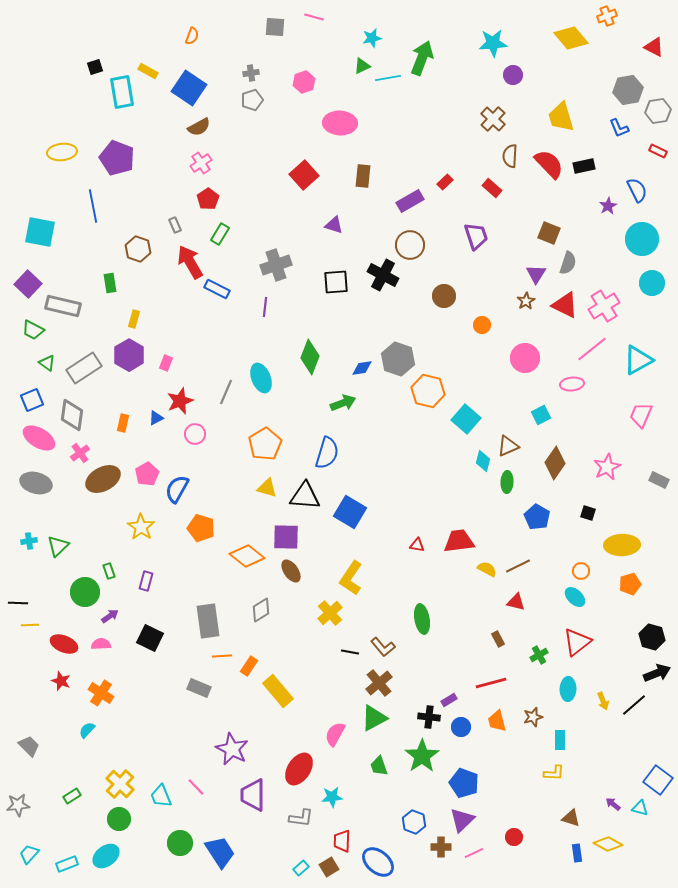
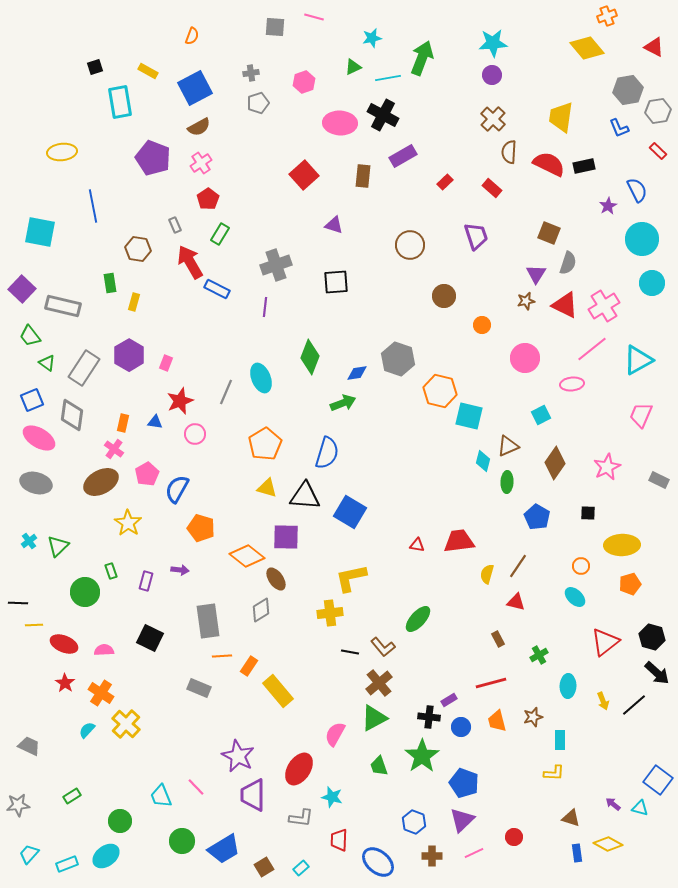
yellow diamond at (571, 38): moved 16 px right, 10 px down
green triangle at (362, 66): moved 9 px left, 1 px down
purple circle at (513, 75): moved 21 px left
blue square at (189, 88): moved 6 px right; rotated 28 degrees clockwise
cyan rectangle at (122, 92): moved 2 px left, 10 px down
gray pentagon at (252, 100): moved 6 px right, 3 px down
yellow trapezoid at (561, 117): rotated 24 degrees clockwise
red rectangle at (658, 151): rotated 18 degrees clockwise
brown semicircle at (510, 156): moved 1 px left, 4 px up
purple pentagon at (117, 158): moved 36 px right
red semicircle at (549, 164): rotated 20 degrees counterclockwise
purple rectangle at (410, 201): moved 7 px left, 45 px up
brown hexagon at (138, 249): rotated 10 degrees counterclockwise
black cross at (383, 275): moved 160 px up
purple square at (28, 284): moved 6 px left, 5 px down
brown star at (526, 301): rotated 18 degrees clockwise
yellow rectangle at (134, 319): moved 17 px up
green trapezoid at (33, 330): moved 3 px left, 6 px down; rotated 25 degrees clockwise
gray rectangle at (84, 368): rotated 24 degrees counterclockwise
blue diamond at (362, 368): moved 5 px left, 5 px down
orange hexagon at (428, 391): moved 12 px right
blue triangle at (156, 418): moved 1 px left, 4 px down; rotated 35 degrees clockwise
cyan square at (466, 419): moved 3 px right, 3 px up; rotated 28 degrees counterclockwise
pink cross at (80, 453): moved 34 px right, 4 px up; rotated 18 degrees counterclockwise
brown ellipse at (103, 479): moved 2 px left, 3 px down
black square at (588, 513): rotated 14 degrees counterclockwise
yellow star at (141, 527): moved 13 px left, 4 px up
cyan cross at (29, 541): rotated 28 degrees counterclockwise
brown line at (518, 566): rotated 30 degrees counterclockwise
yellow semicircle at (487, 569): moved 5 px down; rotated 102 degrees counterclockwise
green rectangle at (109, 571): moved 2 px right
brown ellipse at (291, 571): moved 15 px left, 8 px down
orange circle at (581, 571): moved 5 px up
yellow L-shape at (351, 578): rotated 44 degrees clockwise
yellow cross at (330, 613): rotated 35 degrees clockwise
purple arrow at (110, 616): moved 70 px right, 46 px up; rotated 42 degrees clockwise
green ellipse at (422, 619): moved 4 px left; rotated 52 degrees clockwise
yellow line at (30, 625): moved 4 px right
red triangle at (577, 642): moved 28 px right
pink semicircle at (101, 644): moved 3 px right, 6 px down
black arrow at (657, 673): rotated 64 degrees clockwise
red star at (61, 681): moved 4 px right, 2 px down; rotated 12 degrees clockwise
cyan ellipse at (568, 689): moved 3 px up
gray trapezoid at (29, 746): rotated 20 degrees counterclockwise
purple star at (232, 749): moved 6 px right, 7 px down
yellow cross at (120, 784): moved 6 px right, 60 px up
cyan star at (332, 797): rotated 20 degrees clockwise
green circle at (119, 819): moved 1 px right, 2 px down
red trapezoid at (342, 841): moved 3 px left, 1 px up
green circle at (180, 843): moved 2 px right, 2 px up
brown cross at (441, 847): moved 9 px left, 9 px down
blue trapezoid at (220, 852): moved 4 px right, 3 px up; rotated 92 degrees clockwise
brown square at (329, 867): moved 65 px left
